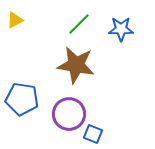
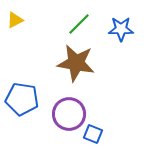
brown star: moved 2 px up
